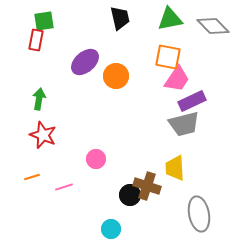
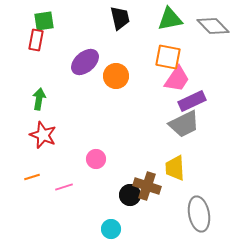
gray trapezoid: rotated 12 degrees counterclockwise
